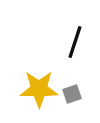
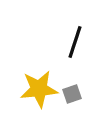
yellow star: rotated 6 degrees counterclockwise
